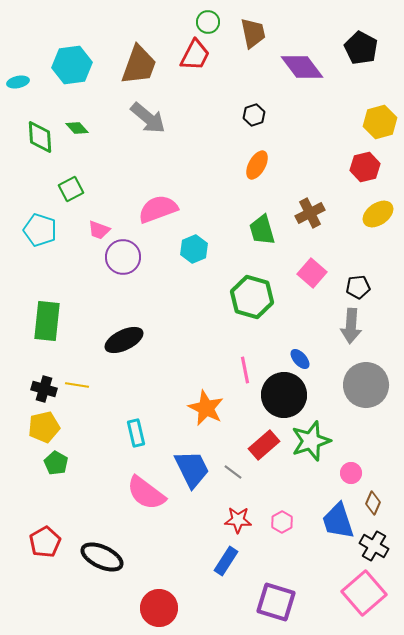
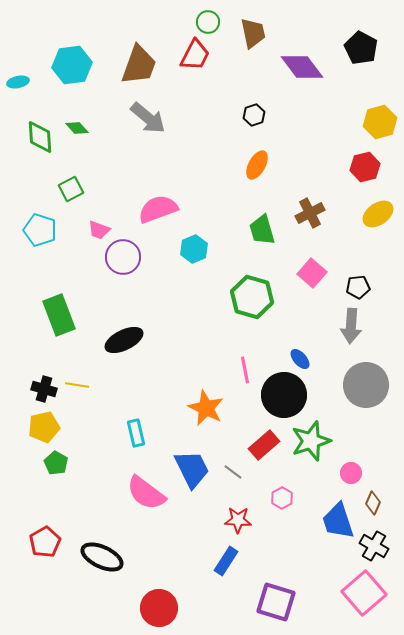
green rectangle at (47, 321): moved 12 px right, 6 px up; rotated 27 degrees counterclockwise
pink hexagon at (282, 522): moved 24 px up
